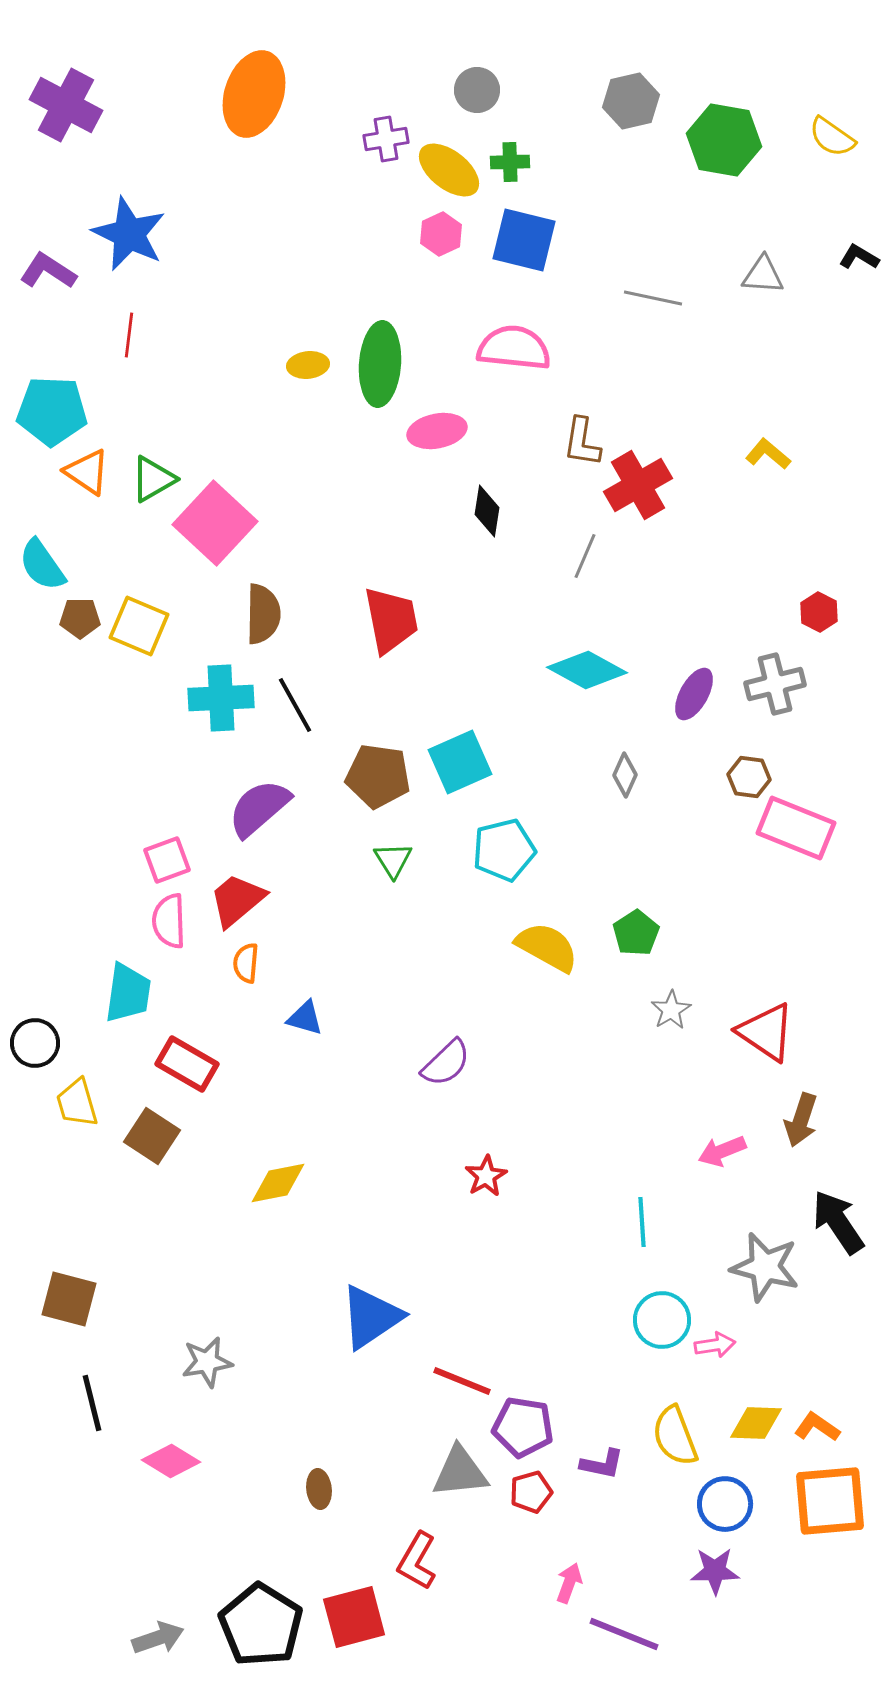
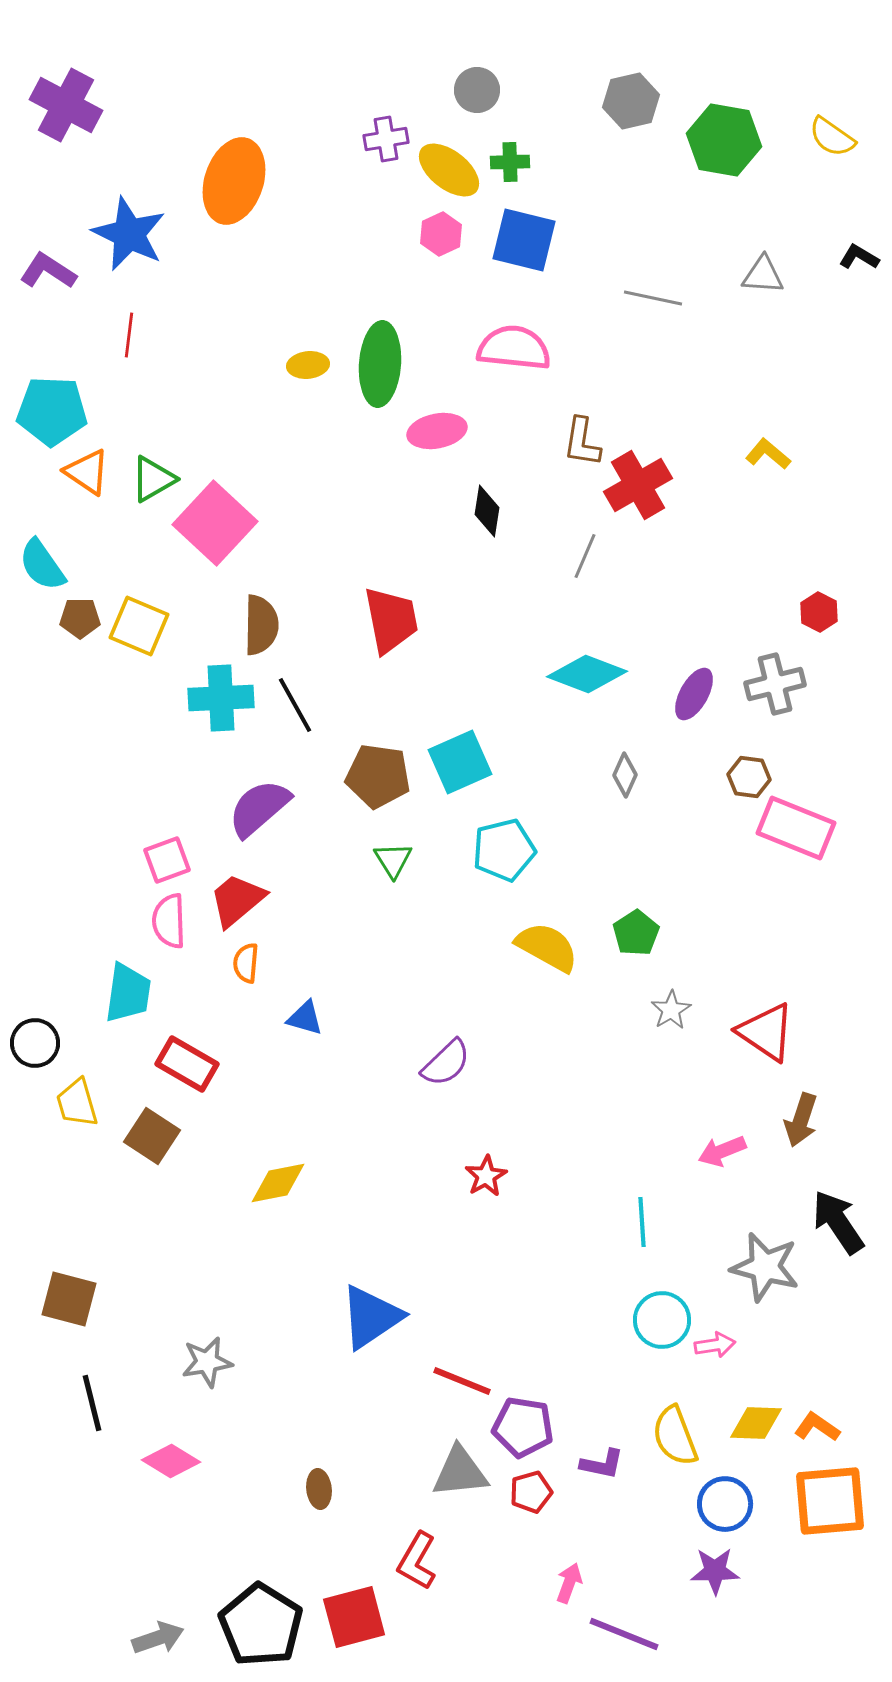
orange ellipse at (254, 94): moved 20 px left, 87 px down
brown semicircle at (263, 614): moved 2 px left, 11 px down
cyan diamond at (587, 670): moved 4 px down; rotated 8 degrees counterclockwise
